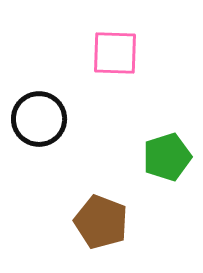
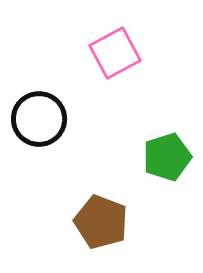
pink square: rotated 30 degrees counterclockwise
